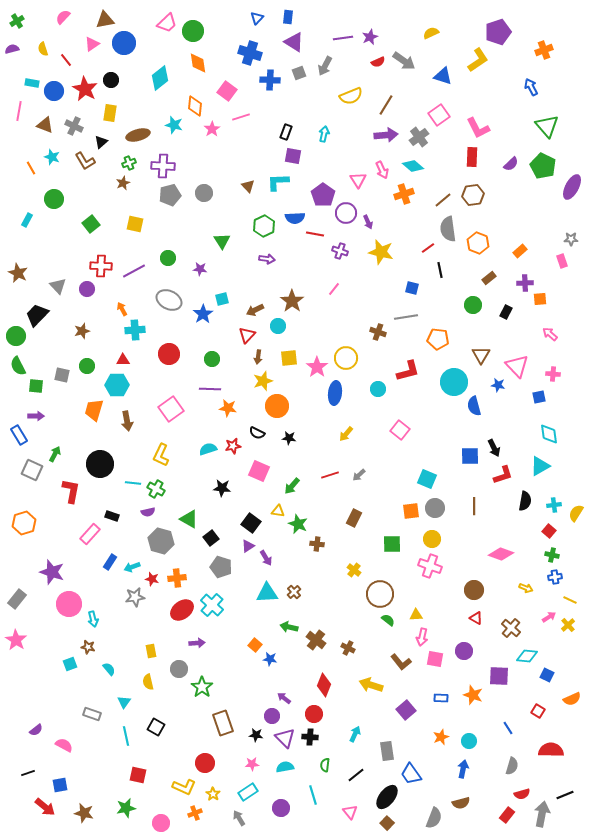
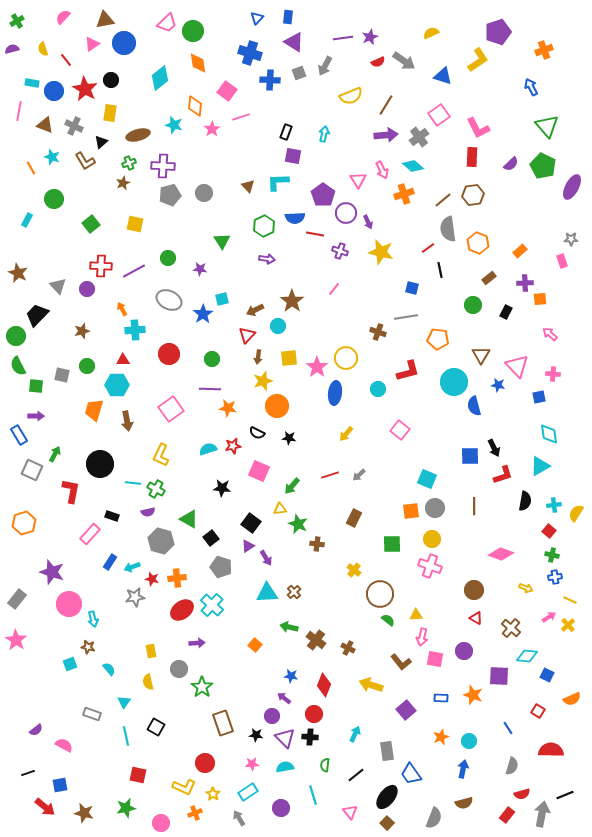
yellow triangle at (278, 511): moved 2 px right, 2 px up; rotated 16 degrees counterclockwise
blue star at (270, 659): moved 21 px right, 17 px down
brown semicircle at (461, 803): moved 3 px right
